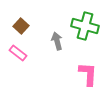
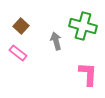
green cross: moved 2 px left
gray arrow: moved 1 px left
